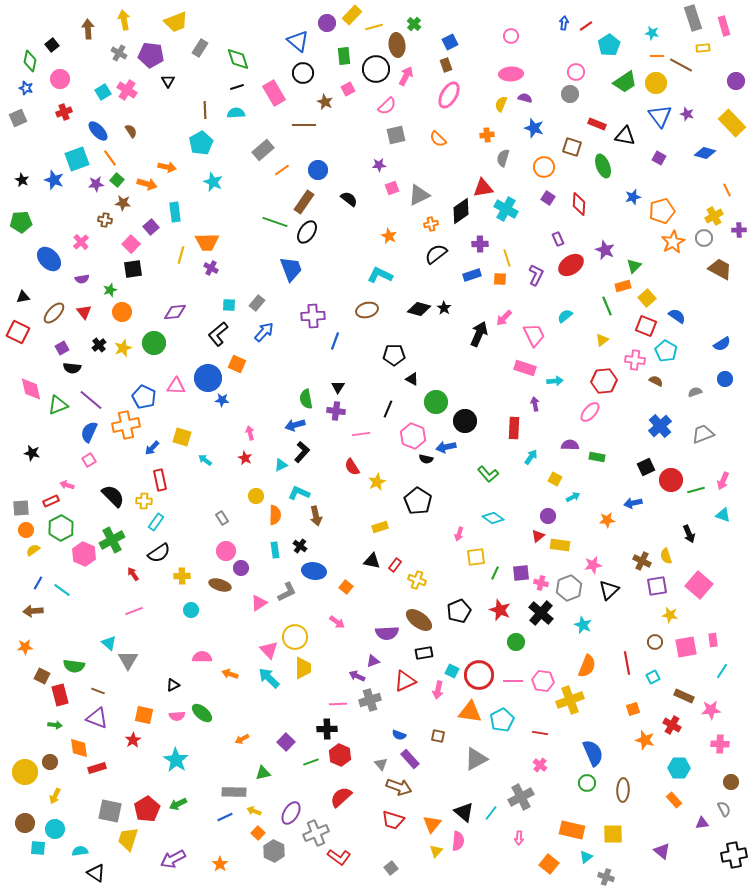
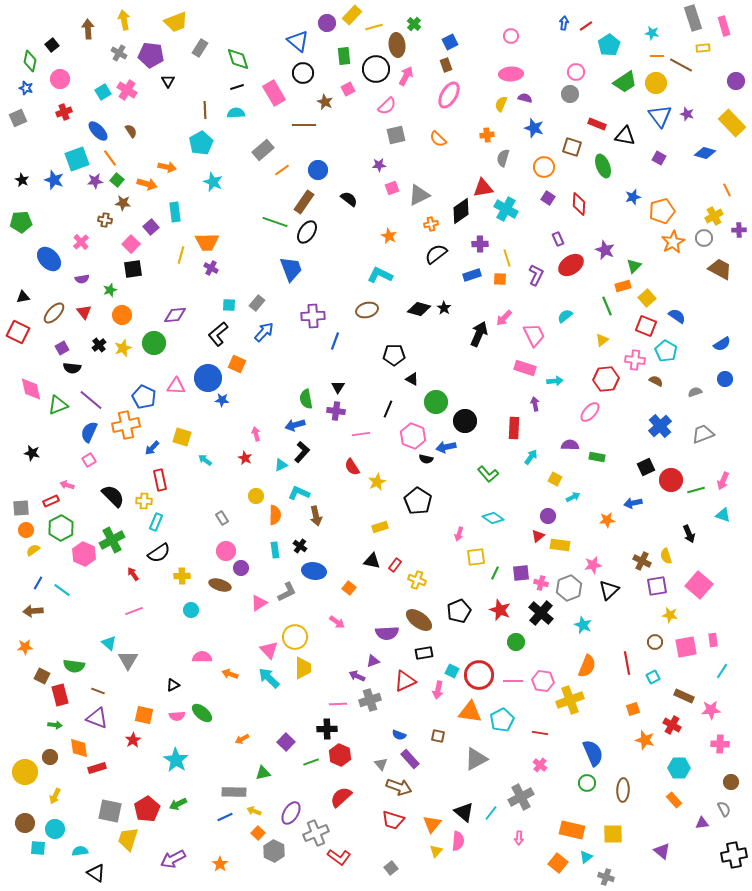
purple star at (96, 184): moved 1 px left, 3 px up
orange circle at (122, 312): moved 3 px down
purple diamond at (175, 312): moved 3 px down
red hexagon at (604, 381): moved 2 px right, 2 px up
pink arrow at (250, 433): moved 6 px right, 1 px down
cyan rectangle at (156, 522): rotated 12 degrees counterclockwise
orange square at (346, 587): moved 3 px right, 1 px down
brown circle at (50, 762): moved 5 px up
orange square at (549, 864): moved 9 px right, 1 px up
